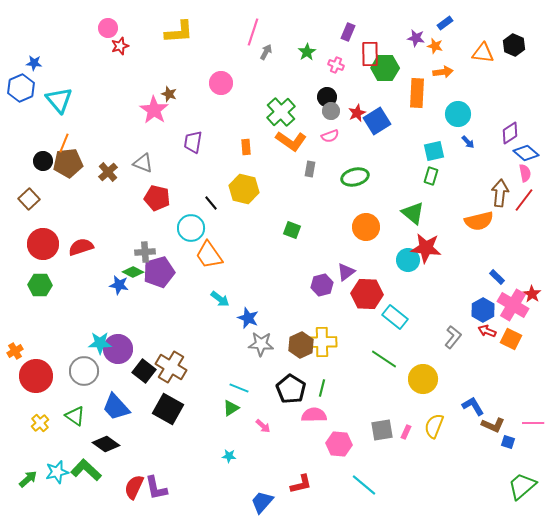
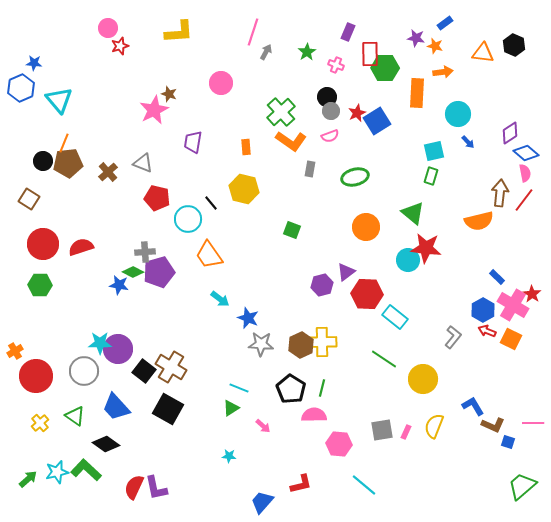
pink star at (154, 110): rotated 12 degrees clockwise
brown square at (29, 199): rotated 15 degrees counterclockwise
cyan circle at (191, 228): moved 3 px left, 9 px up
